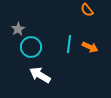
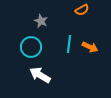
orange semicircle: moved 5 px left; rotated 80 degrees counterclockwise
gray star: moved 23 px right, 8 px up; rotated 16 degrees counterclockwise
